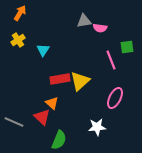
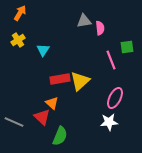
pink semicircle: rotated 104 degrees counterclockwise
white star: moved 12 px right, 5 px up
green semicircle: moved 1 px right, 4 px up
